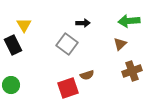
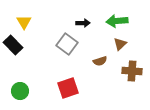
green arrow: moved 12 px left
yellow triangle: moved 3 px up
black rectangle: rotated 18 degrees counterclockwise
brown cross: rotated 24 degrees clockwise
brown semicircle: moved 13 px right, 14 px up
green circle: moved 9 px right, 6 px down
